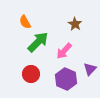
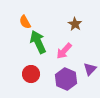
green arrow: rotated 70 degrees counterclockwise
